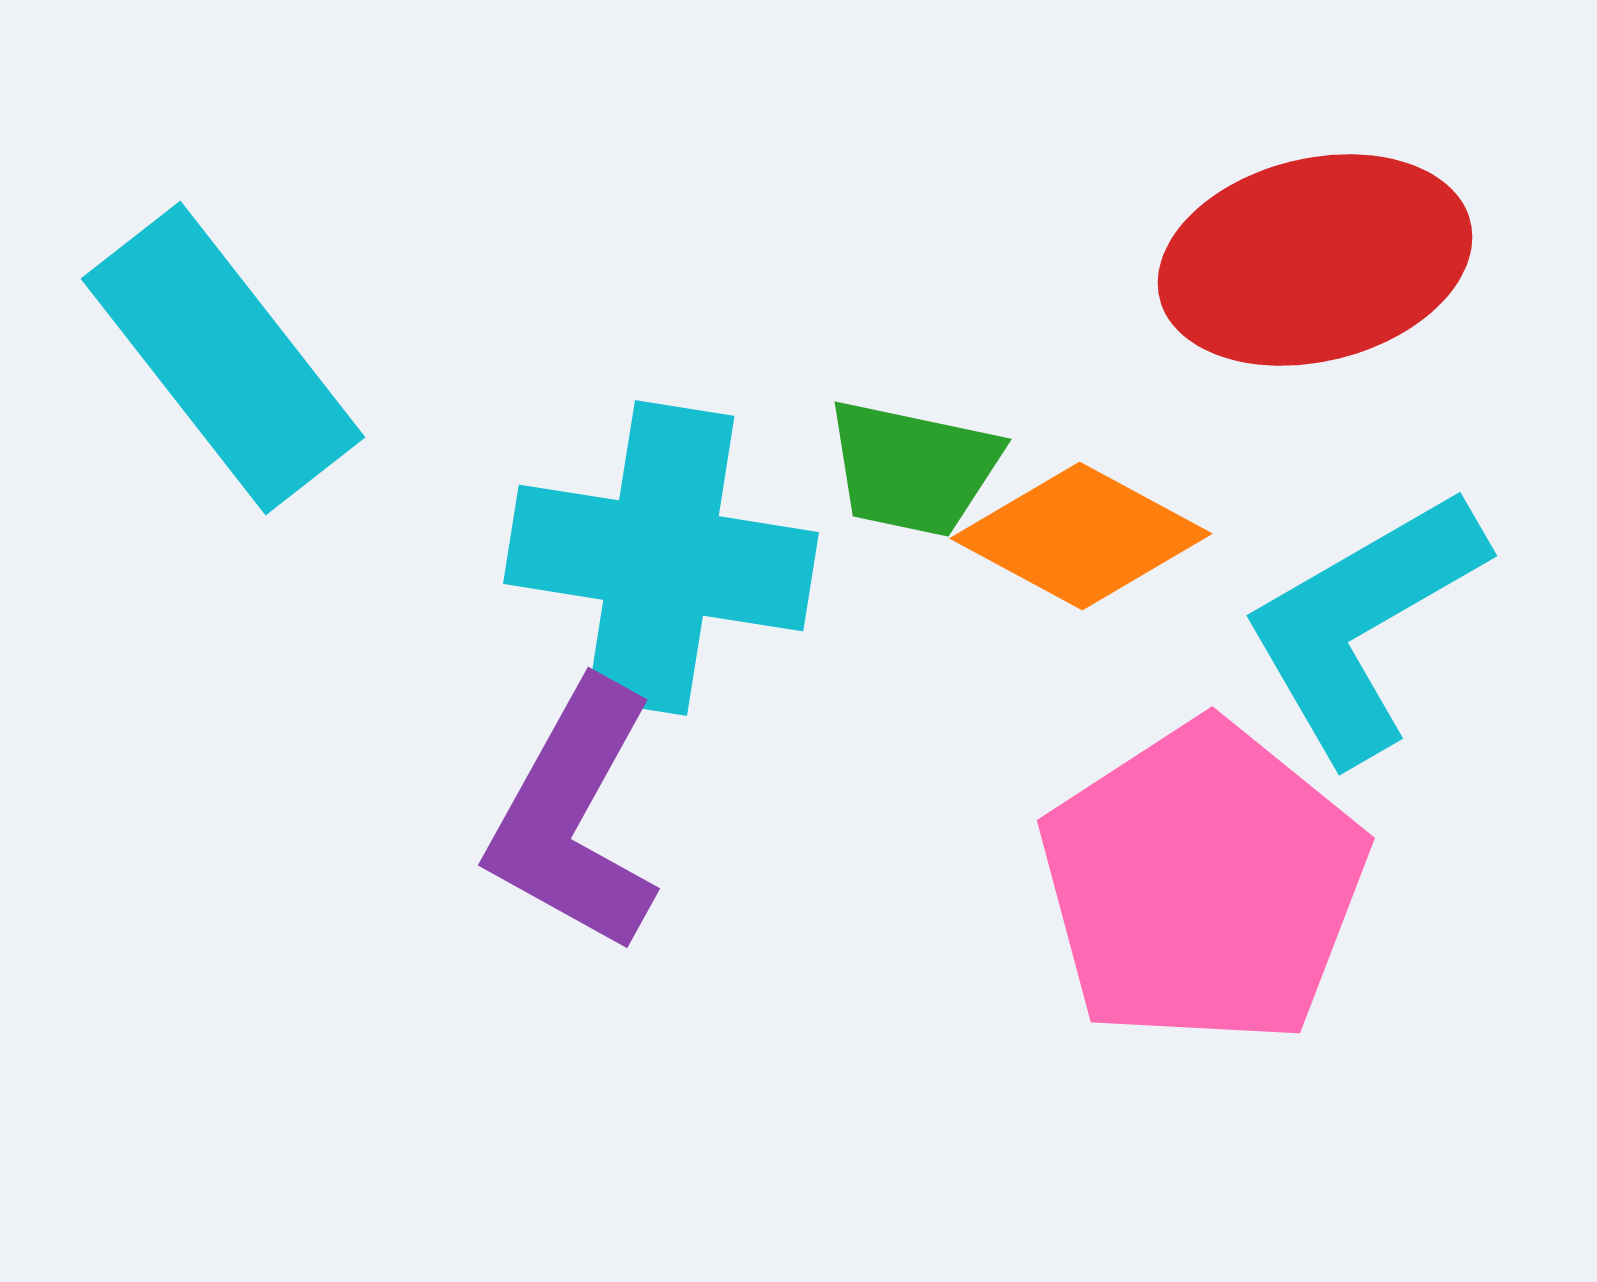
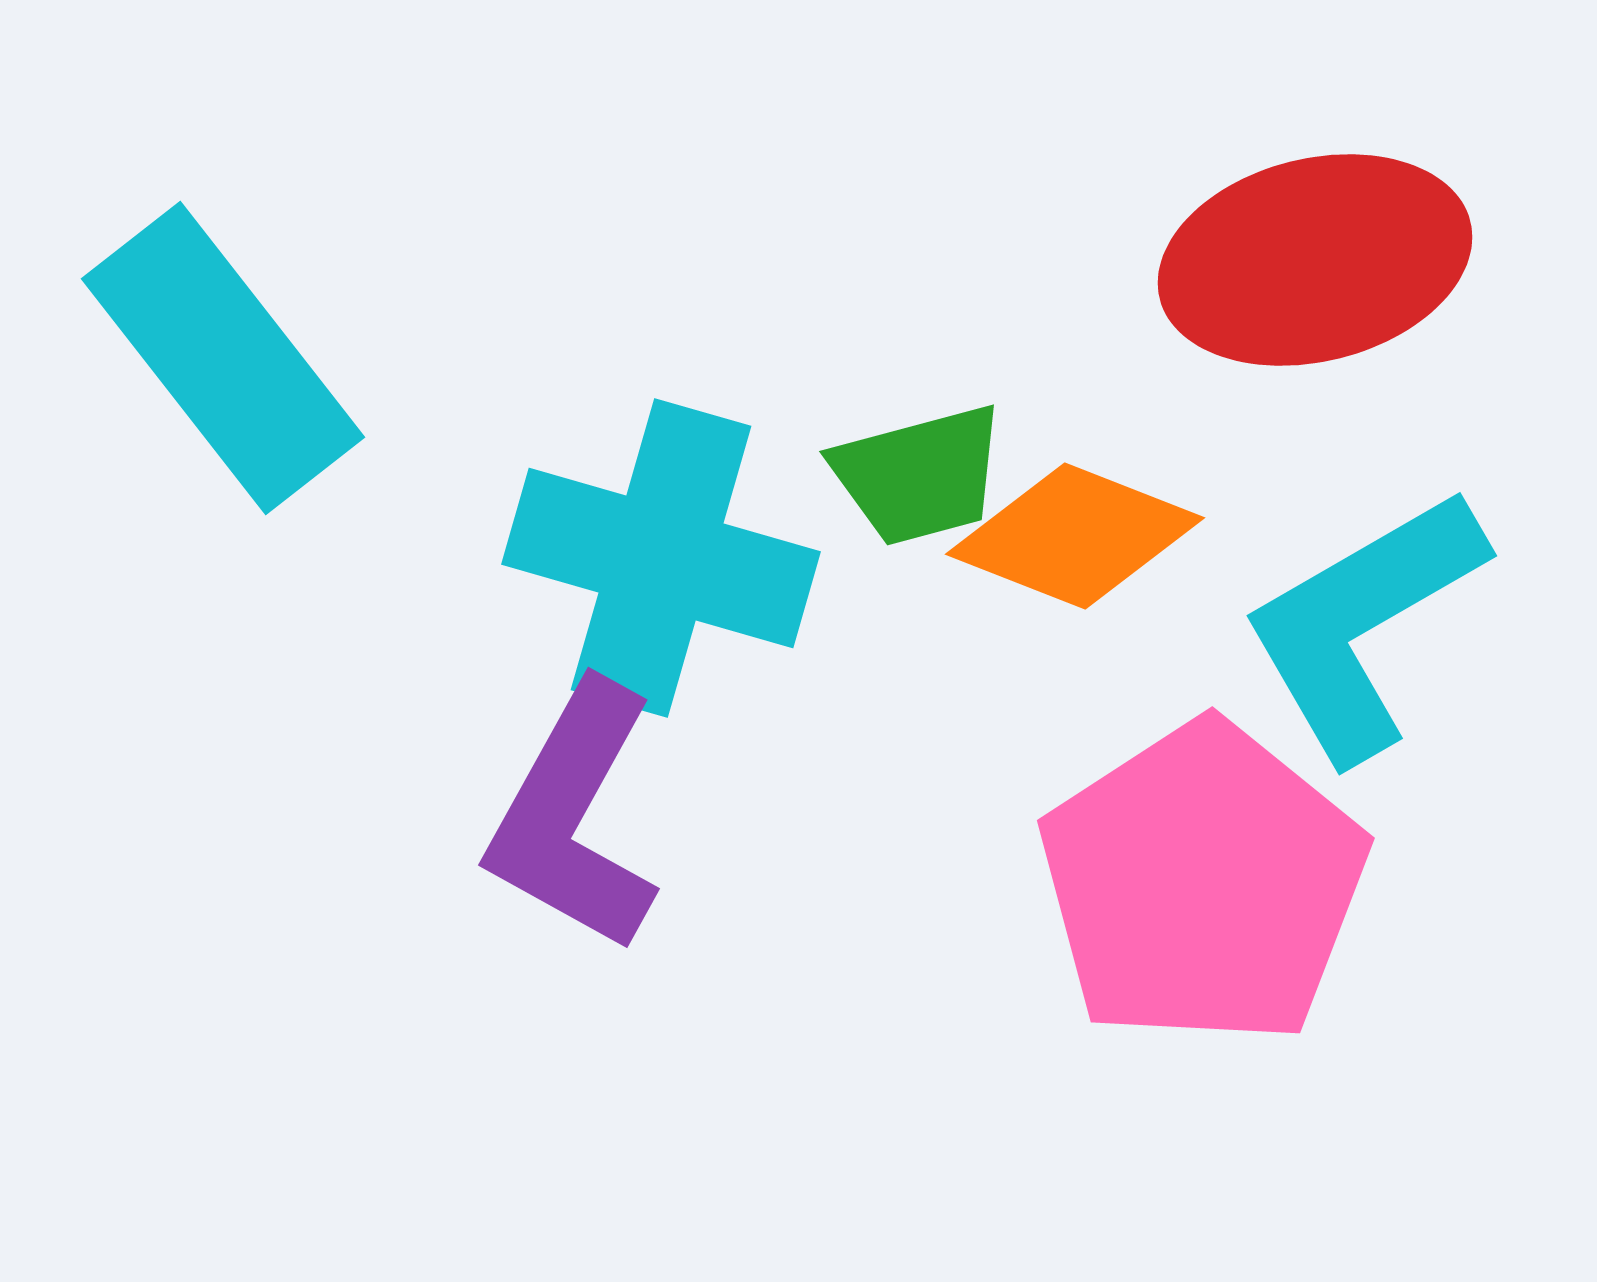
green trapezoid: moved 6 px right, 7 px down; rotated 27 degrees counterclockwise
orange diamond: moved 6 px left; rotated 7 degrees counterclockwise
cyan cross: rotated 7 degrees clockwise
